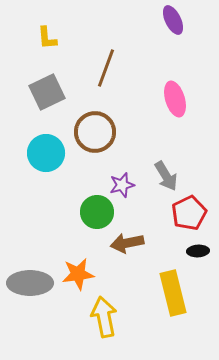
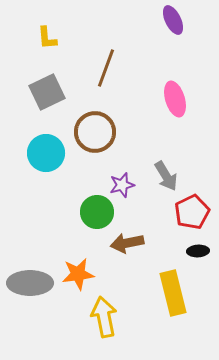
red pentagon: moved 3 px right, 1 px up
